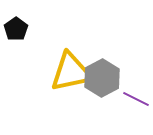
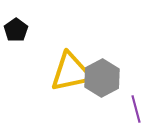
black pentagon: moved 1 px down
purple line: moved 10 px down; rotated 48 degrees clockwise
